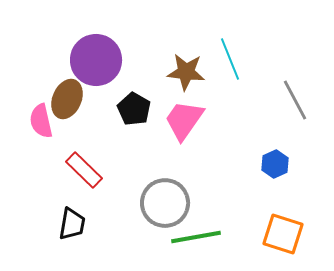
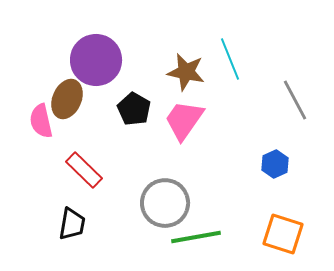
brown star: rotated 6 degrees clockwise
